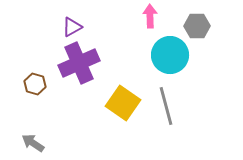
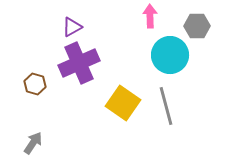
gray arrow: rotated 90 degrees clockwise
